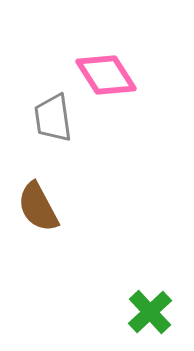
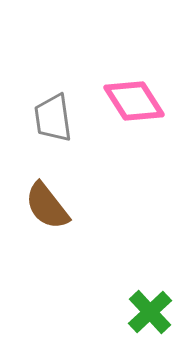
pink diamond: moved 28 px right, 26 px down
brown semicircle: moved 9 px right, 1 px up; rotated 10 degrees counterclockwise
